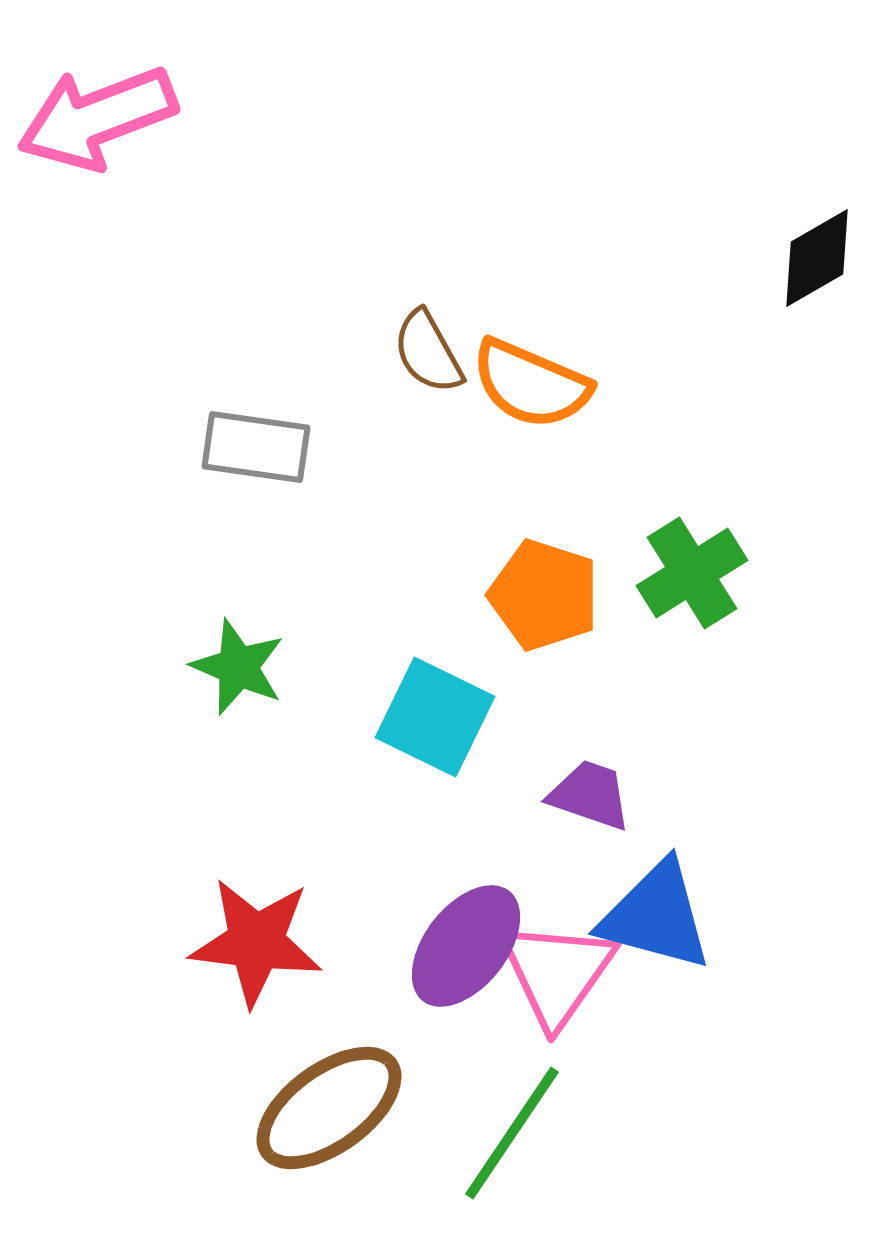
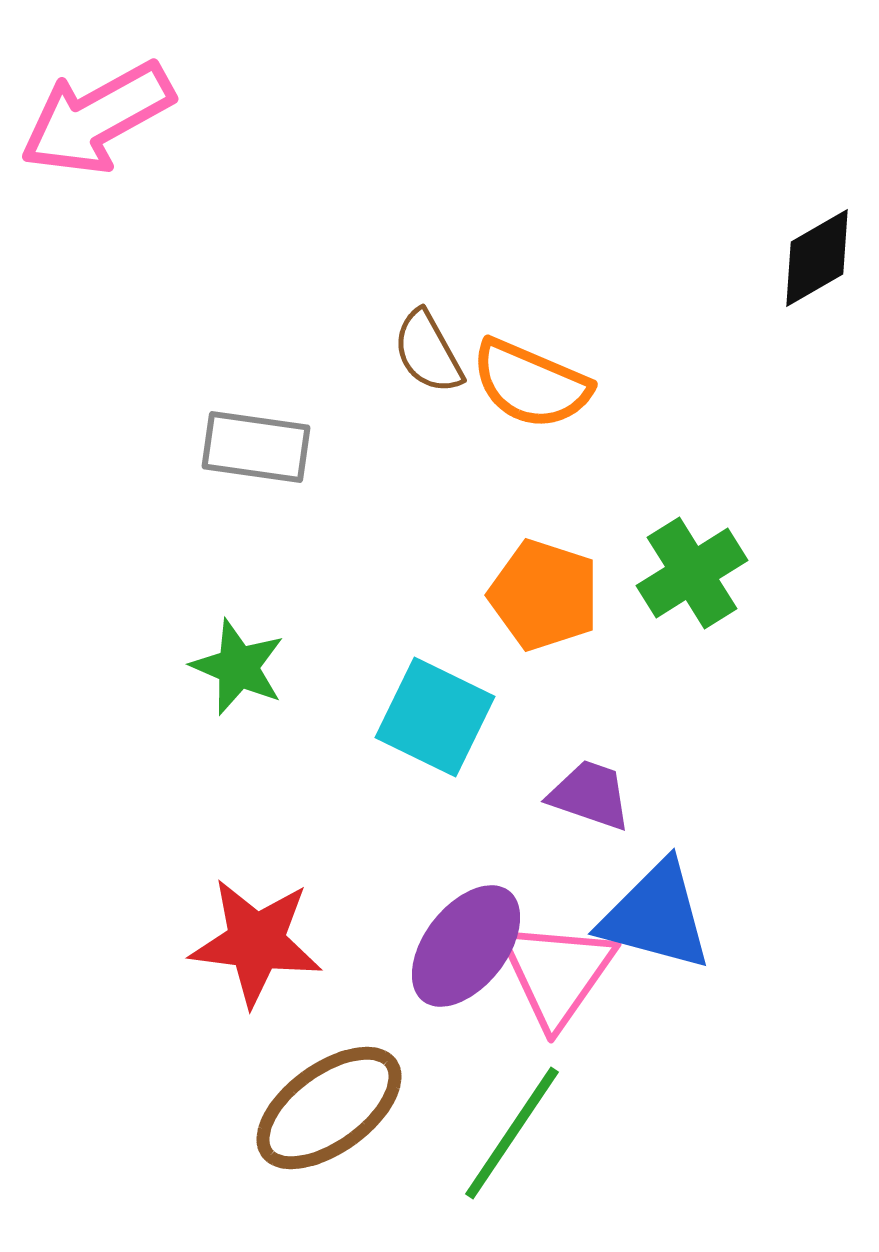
pink arrow: rotated 8 degrees counterclockwise
